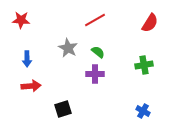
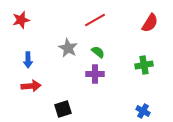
red star: rotated 18 degrees counterclockwise
blue arrow: moved 1 px right, 1 px down
